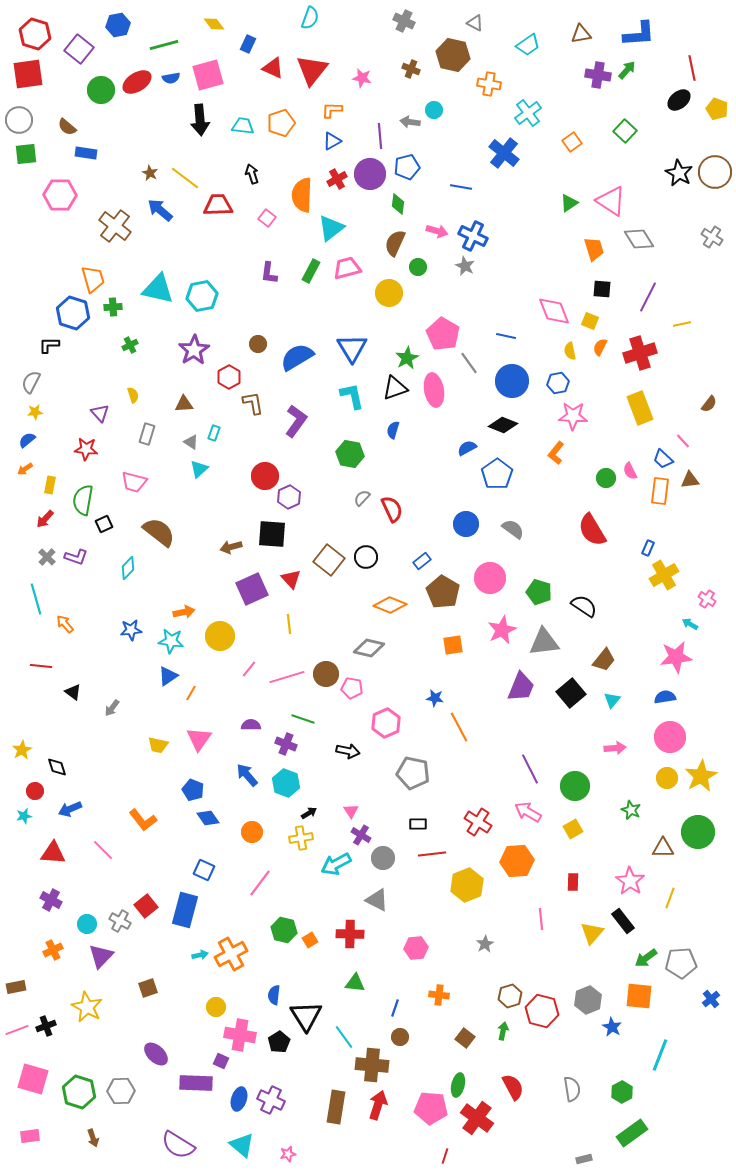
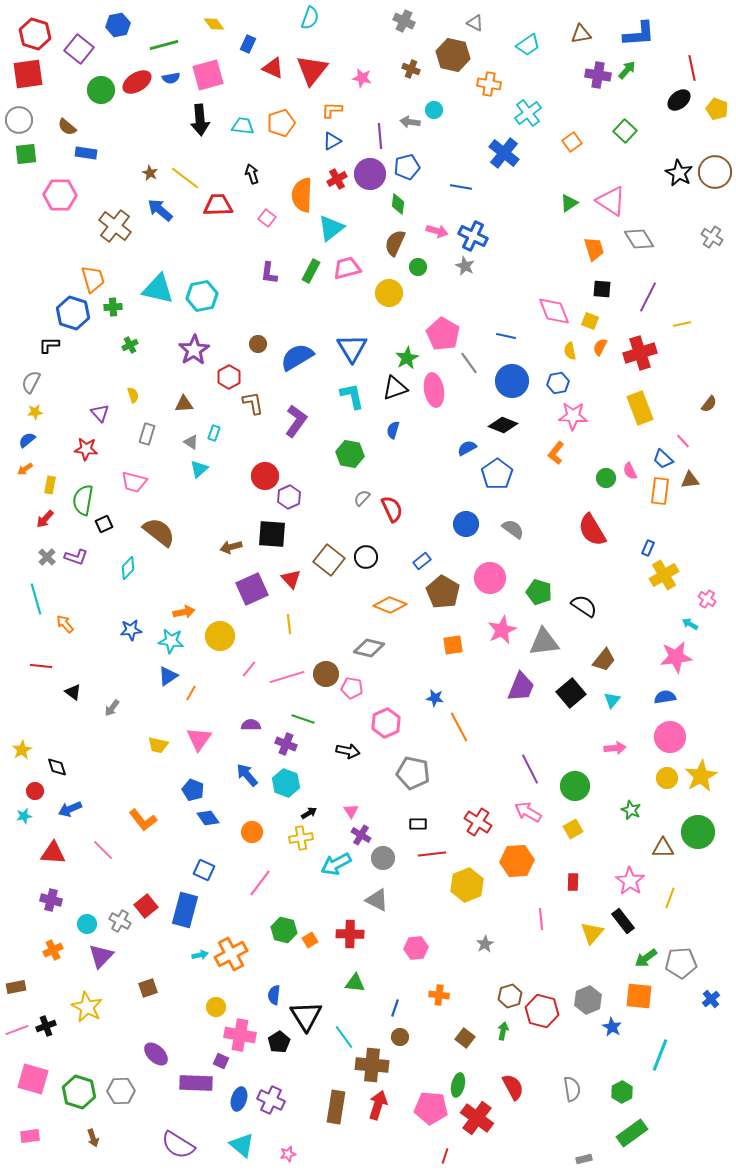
purple cross at (51, 900): rotated 15 degrees counterclockwise
